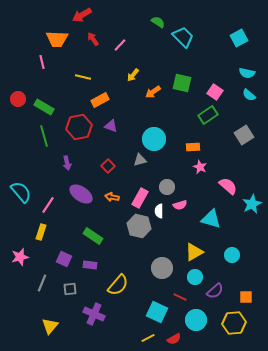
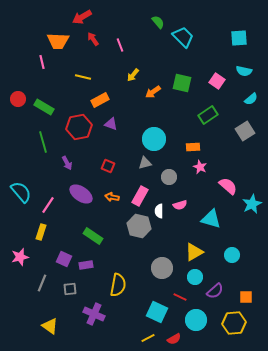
red arrow at (82, 15): moved 2 px down
green semicircle at (158, 22): rotated 16 degrees clockwise
cyan square at (239, 38): rotated 24 degrees clockwise
orange trapezoid at (57, 39): moved 1 px right, 2 px down
pink line at (120, 45): rotated 64 degrees counterclockwise
cyan semicircle at (247, 73): moved 3 px left, 2 px up
pink square at (215, 92): moved 2 px right, 11 px up
cyan semicircle at (249, 95): moved 2 px right, 4 px down; rotated 80 degrees counterclockwise
purple triangle at (111, 126): moved 2 px up
gray square at (244, 135): moved 1 px right, 4 px up
green line at (44, 136): moved 1 px left, 6 px down
gray triangle at (140, 160): moved 5 px right, 3 px down
purple arrow at (67, 163): rotated 16 degrees counterclockwise
red square at (108, 166): rotated 24 degrees counterclockwise
gray circle at (167, 187): moved 2 px right, 10 px up
pink rectangle at (140, 198): moved 2 px up
purple rectangle at (90, 265): moved 4 px left; rotated 16 degrees counterclockwise
yellow semicircle at (118, 285): rotated 30 degrees counterclockwise
yellow triangle at (50, 326): rotated 36 degrees counterclockwise
